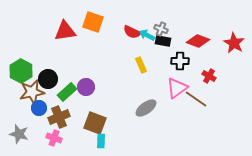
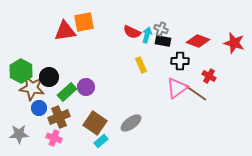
orange square: moved 9 px left; rotated 30 degrees counterclockwise
cyan arrow: rotated 77 degrees clockwise
red star: rotated 15 degrees counterclockwise
black circle: moved 1 px right, 2 px up
brown star: moved 4 px up; rotated 20 degrees clockwise
brown line: moved 6 px up
gray ellipse: moved 15 px left, 15 px down
brown square: rotated 15 degrees clockwise
gray star: rotated 18 degrees counterclockwise
cyan rectangle: rotated 48 degrees clockwise
